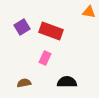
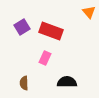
orange triangle: rotated 40 degrees clockwise
brown semicircle: rotated 80 degrees counterclockwise
